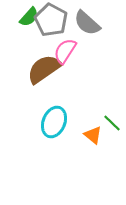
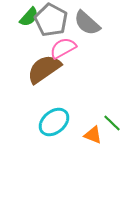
pink semicircle: moved 2 px left, 3 px up; rotated 28 degrees clockwise
cyan ellipse: rotated 28 degrees clockwise
orange triangle: rotated 18 degrees counterclockwise
